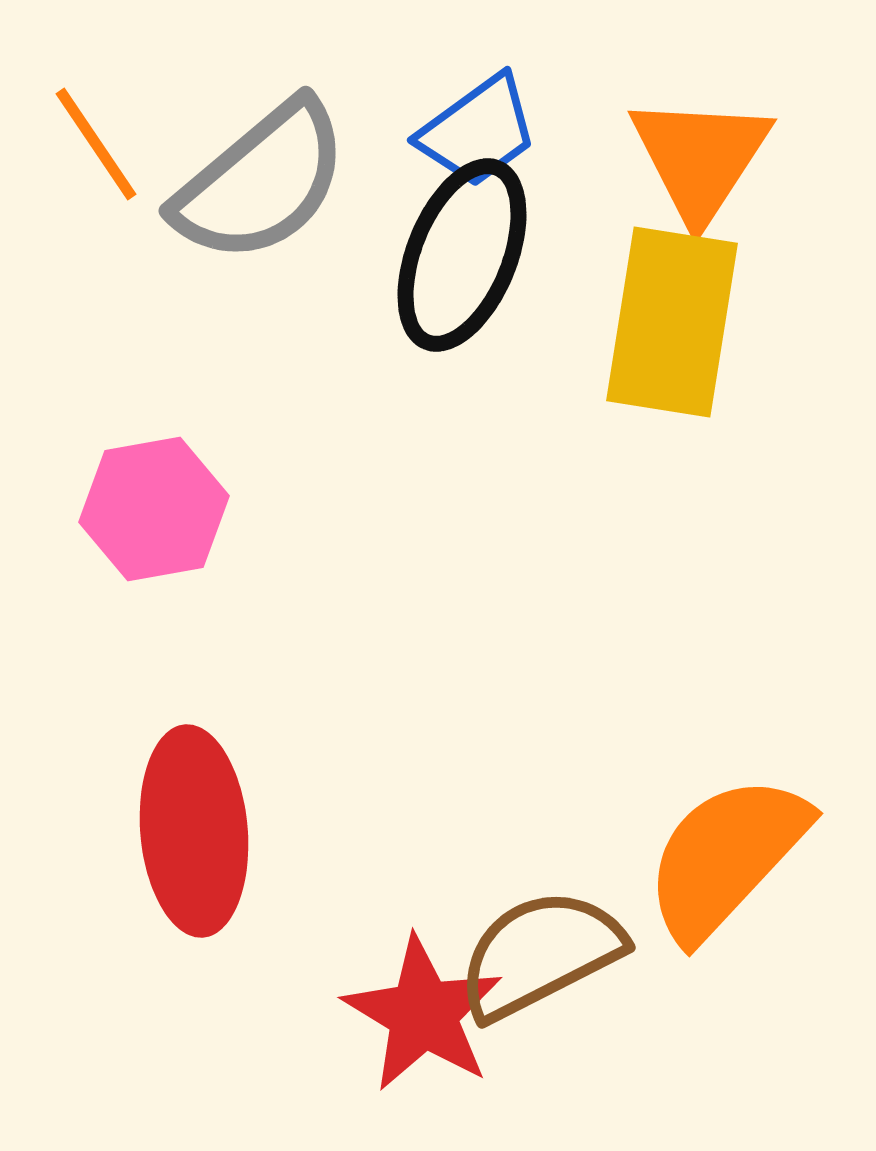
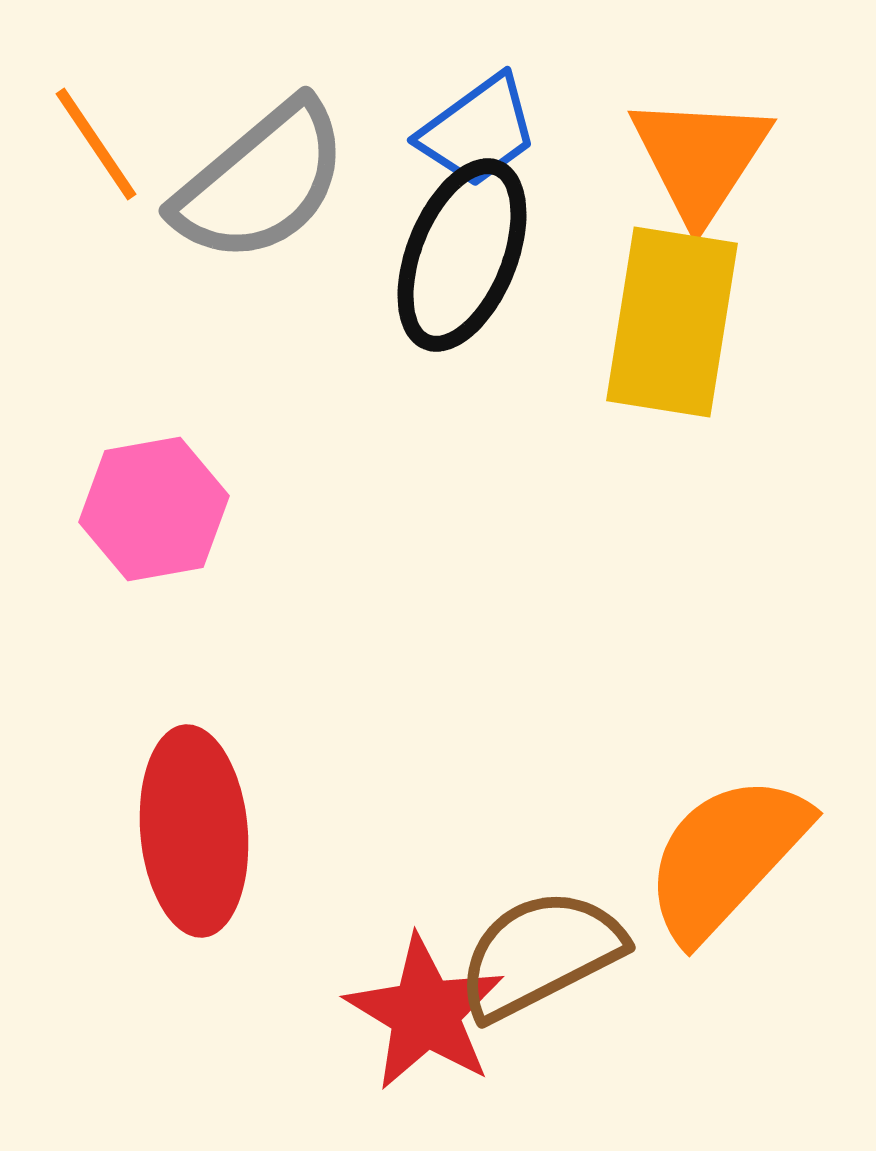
red star: moved 2 px right, 1 px up
